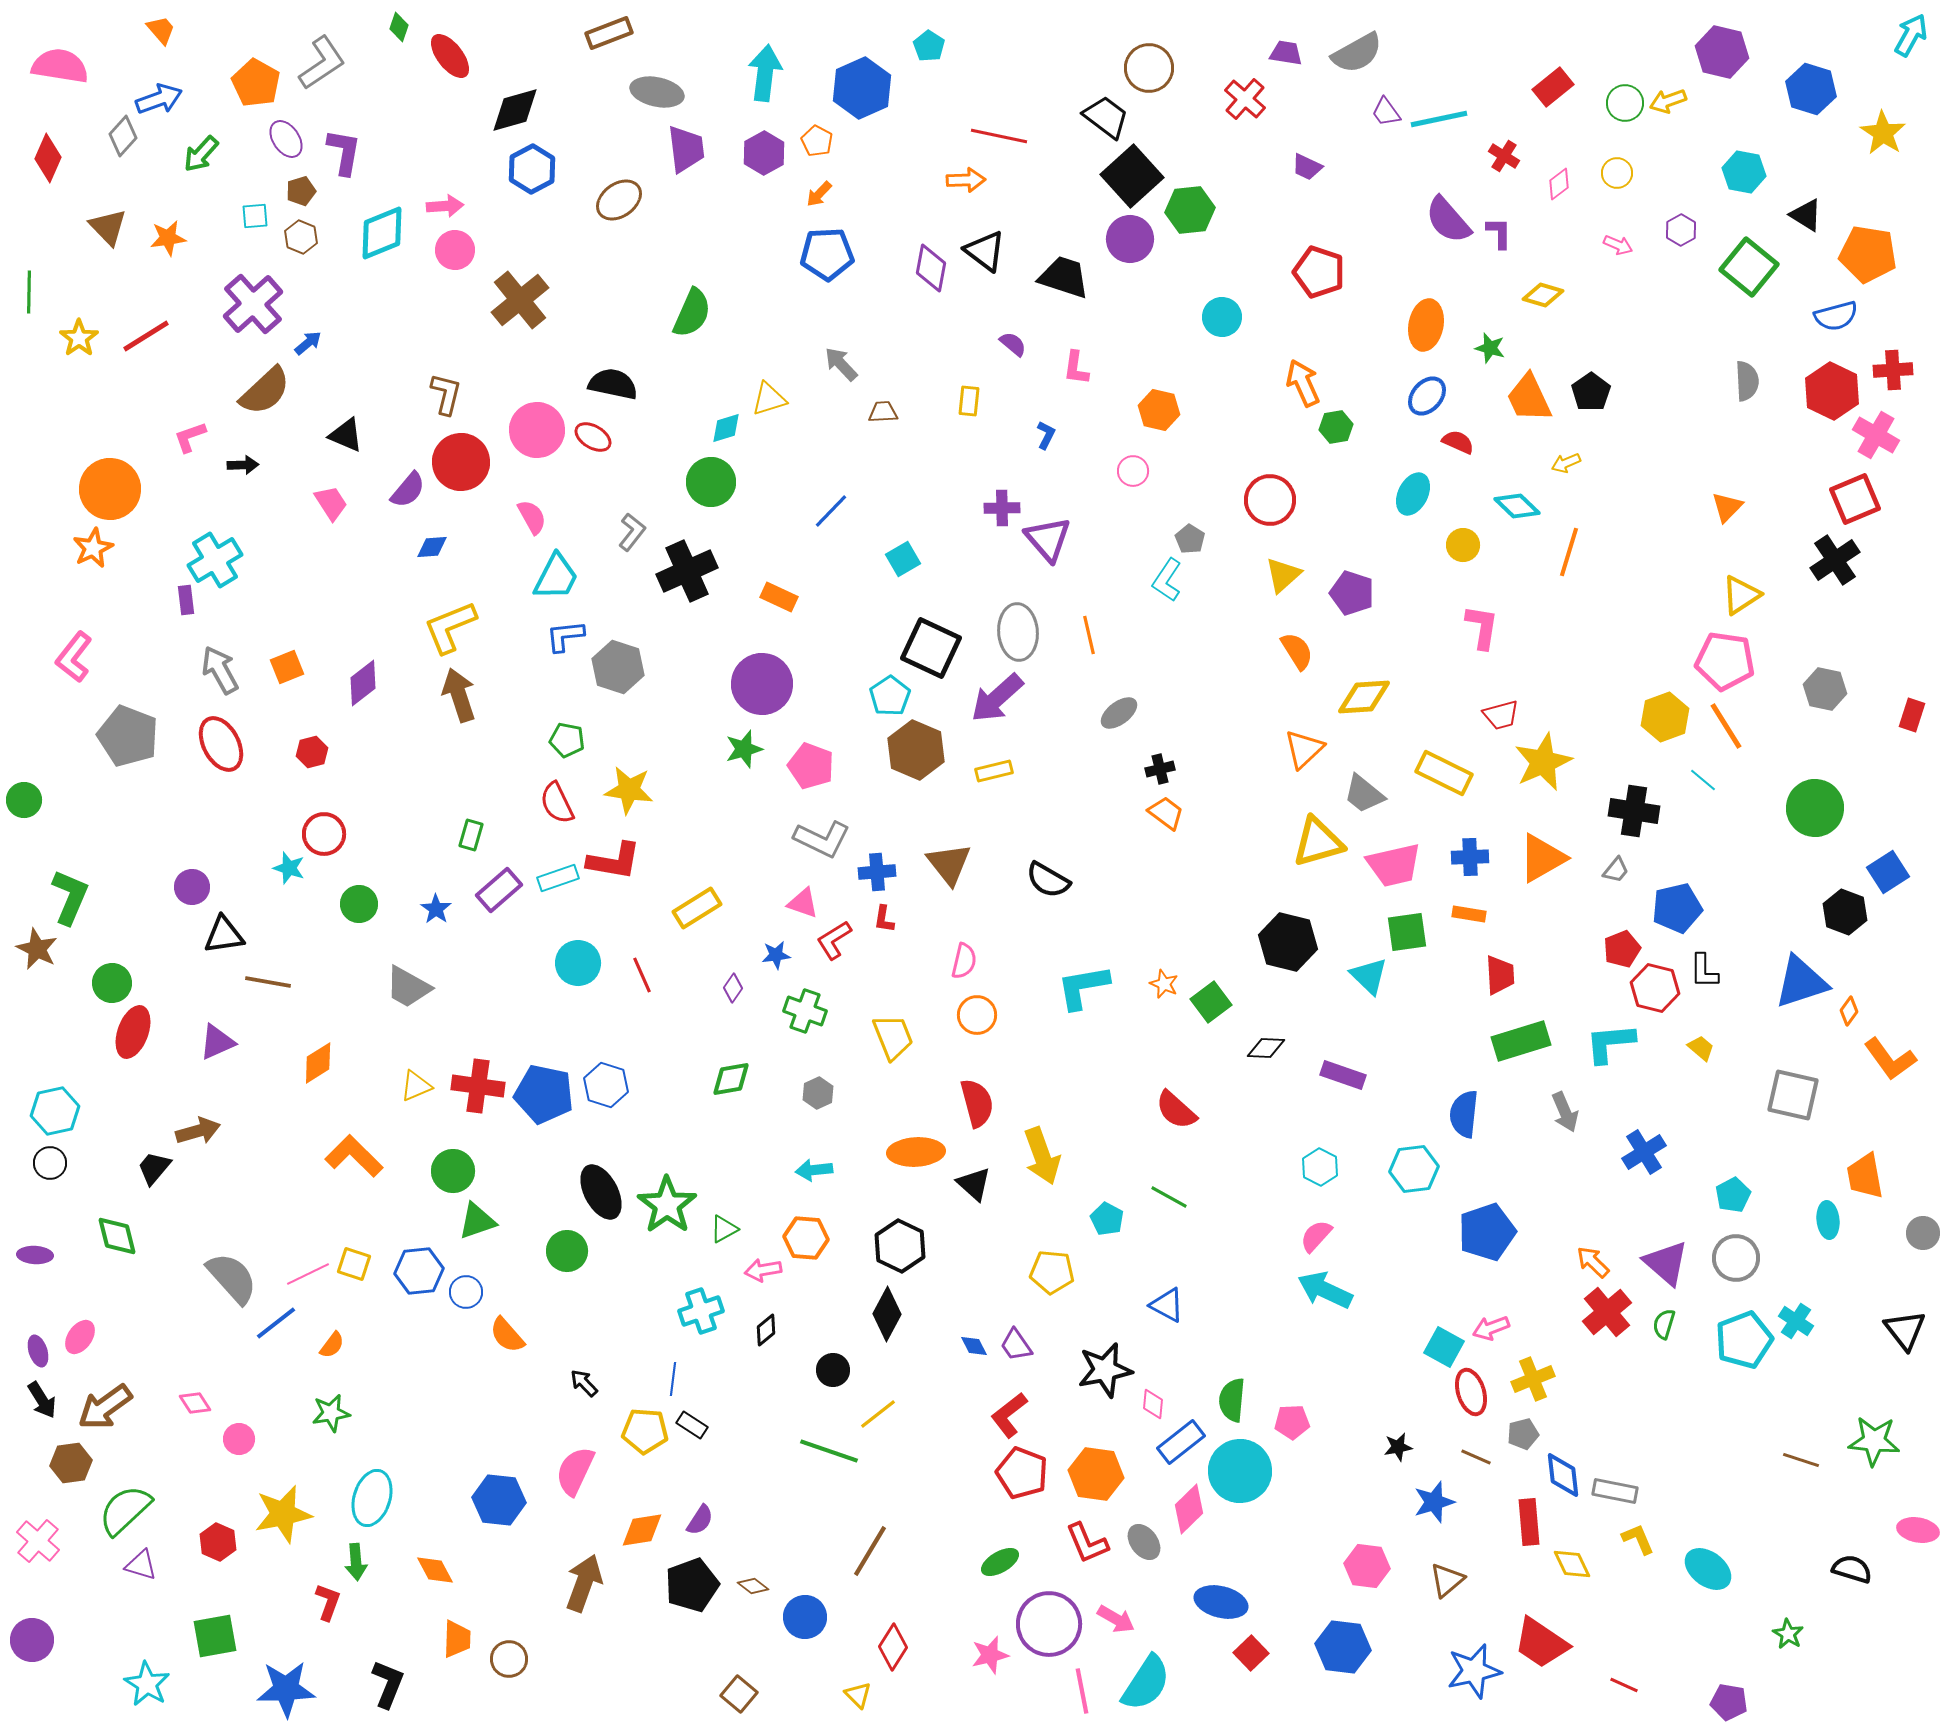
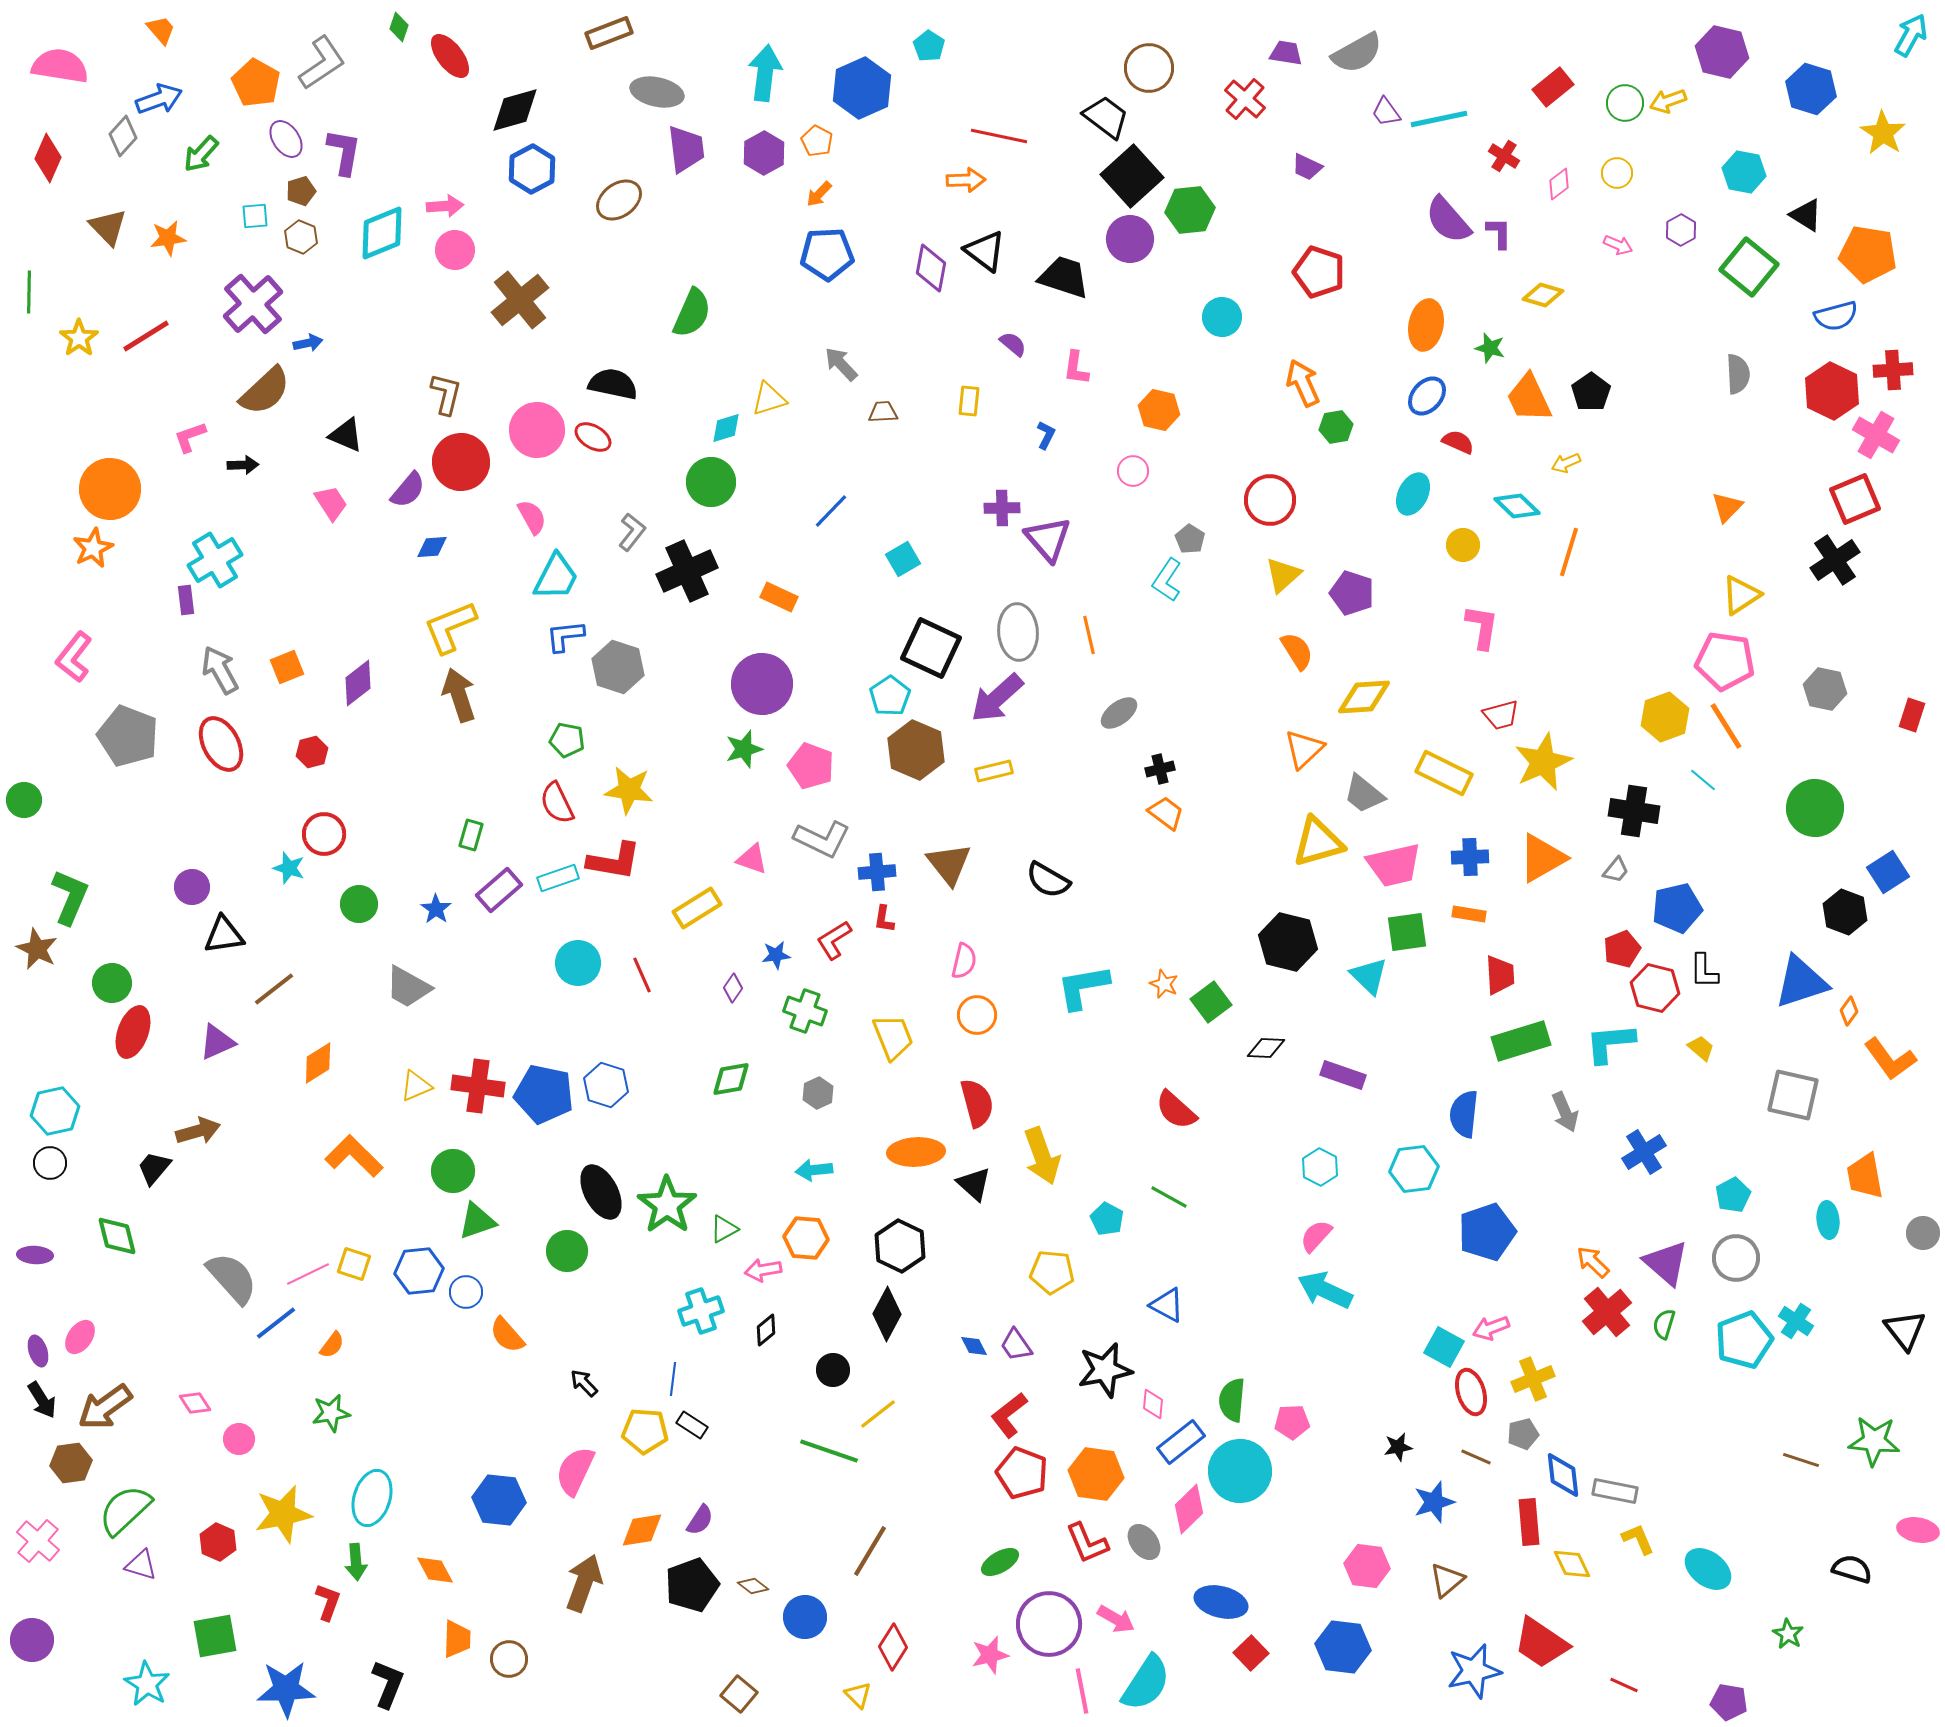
blue arrow at (308, 343): rotated 28 degrees clockwise
gray semicircle at (1747, 381): moved 9 px left, 7 px up
purple diamond at (363, 683): moved 5 px left
pink triangle at (803, 903): moved 51 px left, 44 px up
brown line at (268, 982): moved 6 px right, 7 px down; rotated 48 degrees counterclockwise
